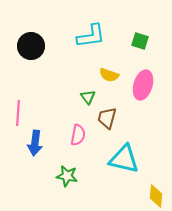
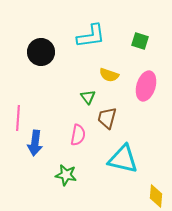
black circle: moved 10 px right, 6 px down
pink ellipse: moved 3 px right, 1 px down
pink line: moved 5 px down
cyan triangle: moved 1 px left
green star: moved 1 px left, 1 px up
